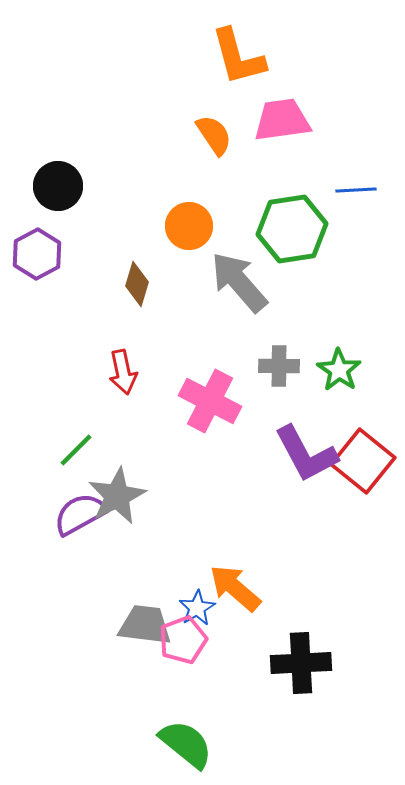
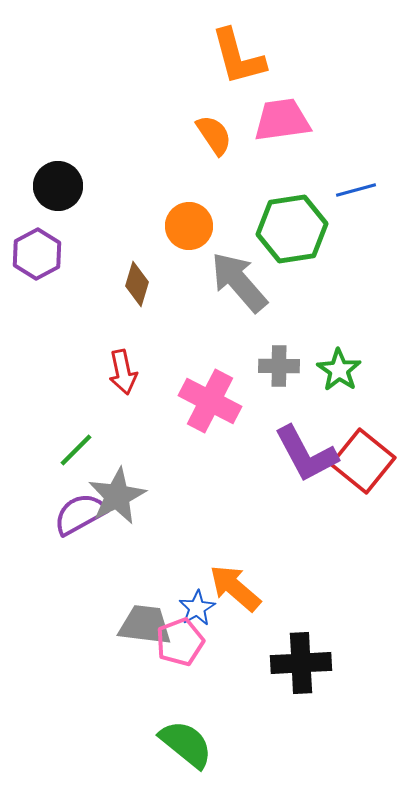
blue line: rotated 12 degrees counterclockwise
pink pentagon: moved 3 px left, 2 px down
